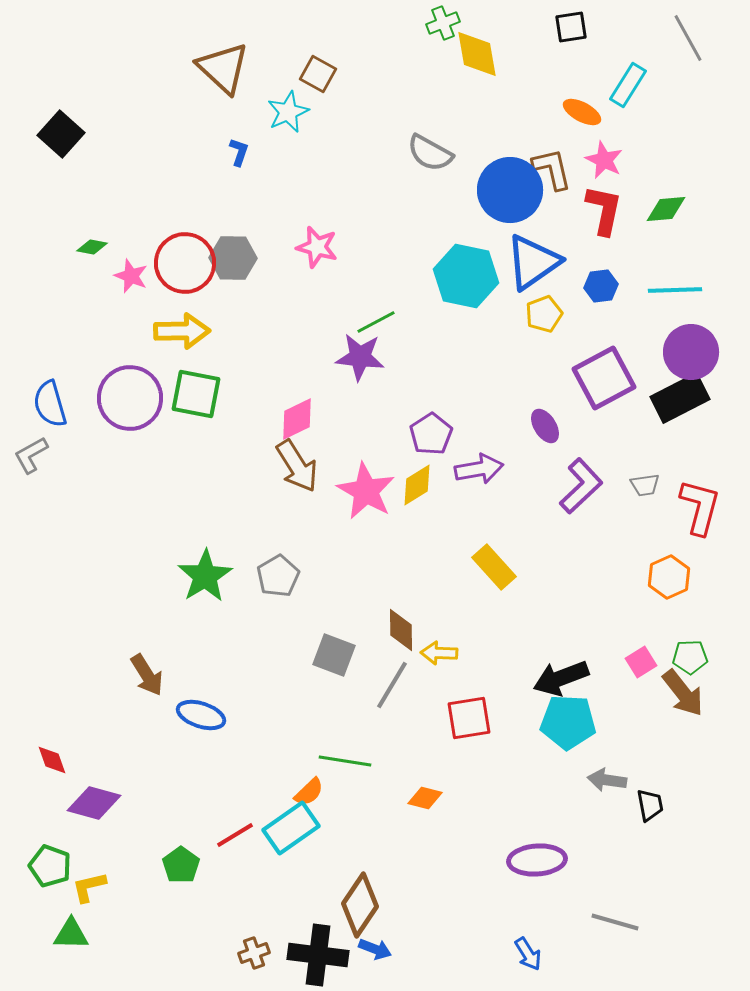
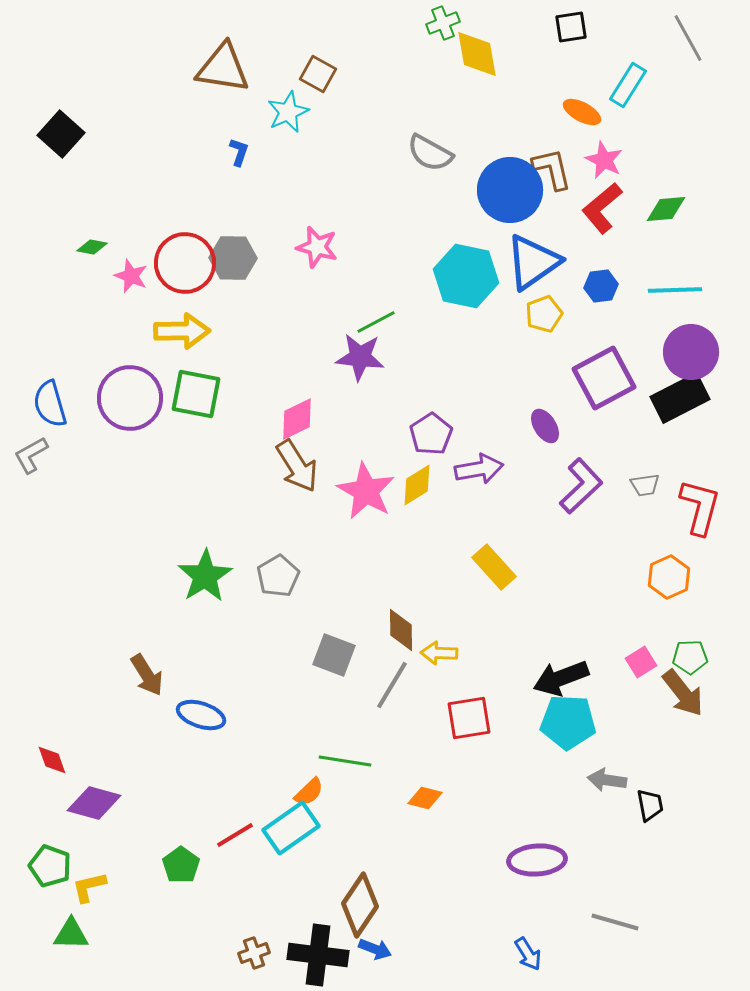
brown triangle at (223, 68): rotated 34 degrees counterclockwise
red L-shape at (604, 210): moved 2 px left, 2 px up; rotated 142 degrees counterclockwise
